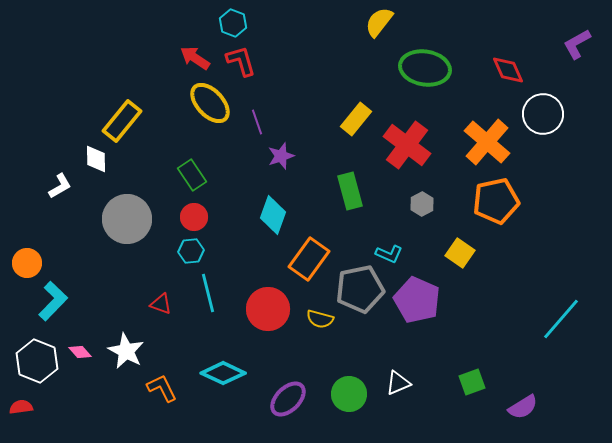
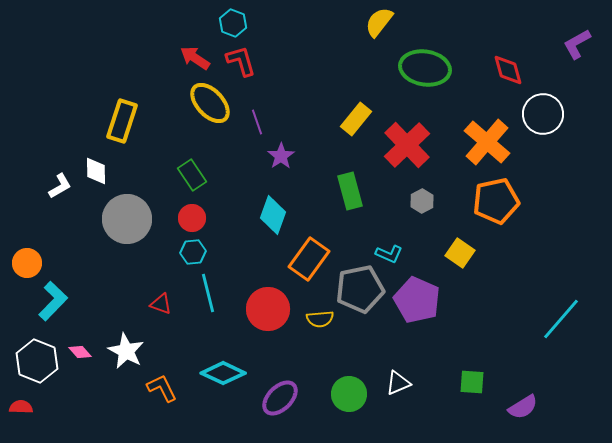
red diamond at (508, 70): rotated 8 degrees clockwise
yellow rectangle at (122, 121): rotated 21 degrees counterclockwise
red cross at (407, 145): rotated 9 degrees clockwise
purple star at (281, 156): rotated 16 degrees counterclockwise
white diamond at (96, 159): moved 12 px down
gray hexagon at (422, 204): moved 3 px up
red circle at (194, 217): moved 2 px left, 1 px down
cyan hexagon at (191, 251): moved 2 px right, 1 px down
yellow semicircle at (320, 319): rotated 20 degrees counterclockwise
green square at (472, 382): rotated 24 degrees clockwise
purple ellipse at (288, 399): moved 8 px left, 1 px up
red semicircle at (21, 407): rotated 10 degrees clockwise
